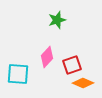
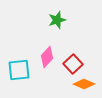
red square: moved 1 px right, 1 px up; rotated 24 degrees counterclockwise
cyan square: moved 1 px right, 4 px up; rotated 10 degrees counterclockwise
orange diamond: moved 1 px right, 1 px down
